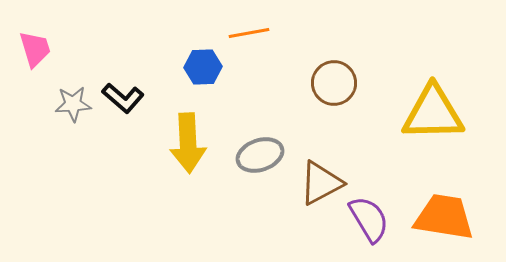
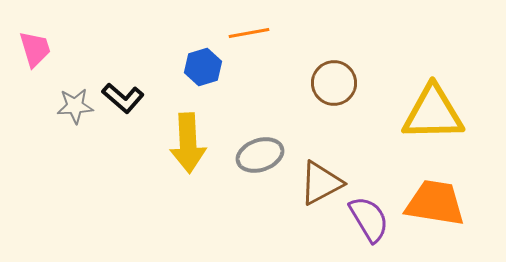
blue hexagon: rotated 15 degrees counterclockwise
gray star: moved 2 px right, 2 px down
orange trapezoid: moved 9 px left, 14 px up
